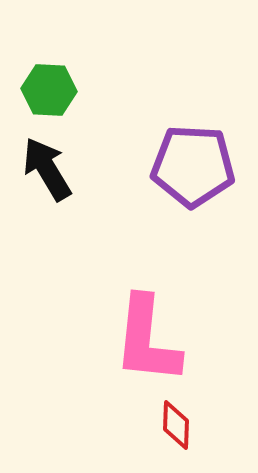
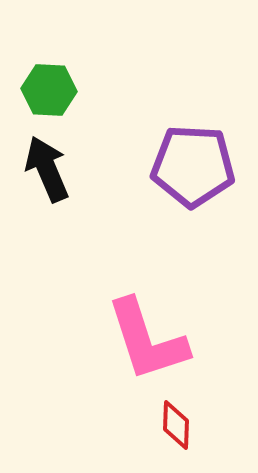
black arrow: rotated 8 degrees clockwise
pink L-shape: rotated 24 degrees counterclockwise
